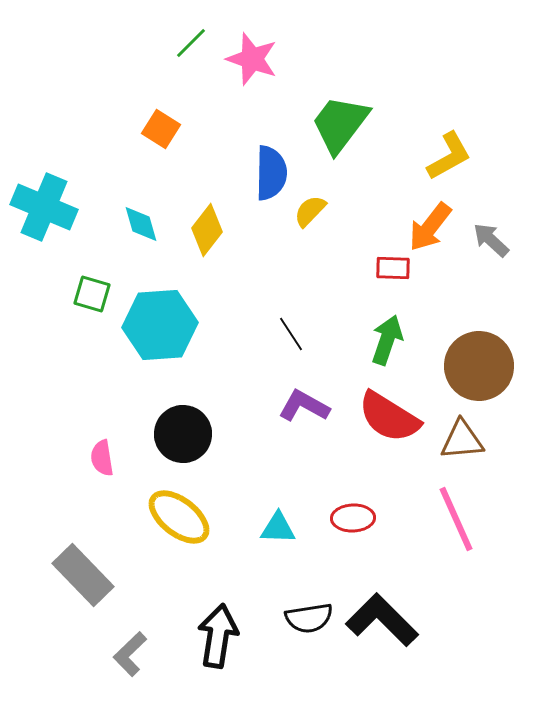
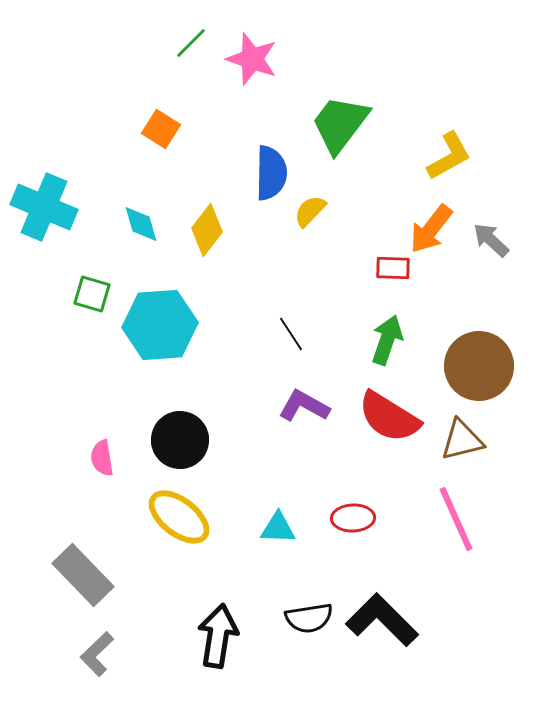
orange arrow: moved 1 px right, 2 px down
black circle: moved 3 px left, 6 px down
brown triangle: rotated 9 degrees counterclockwise
gray L-shape: moved 33 px left
